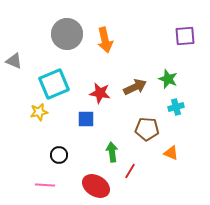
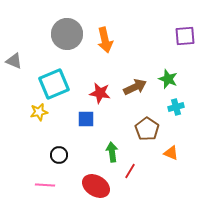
brown pentagon: rotated 30 degrees clockwise
